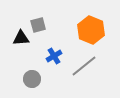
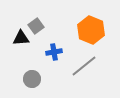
gray square: moved 2 px left, 1 px down; rotated 21 degrees counterclockwise
blue cross: moved 4 px up; rotated 21 degrees clockwise
